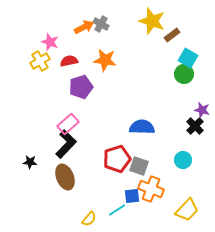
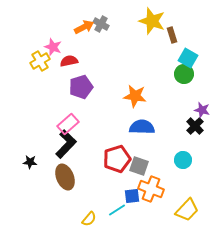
brown rectangle: rotated 70 degrees counterclockwise
pink star: moved 3 px right, 5 px down
orange star: moved 30 px right, 36 px down
